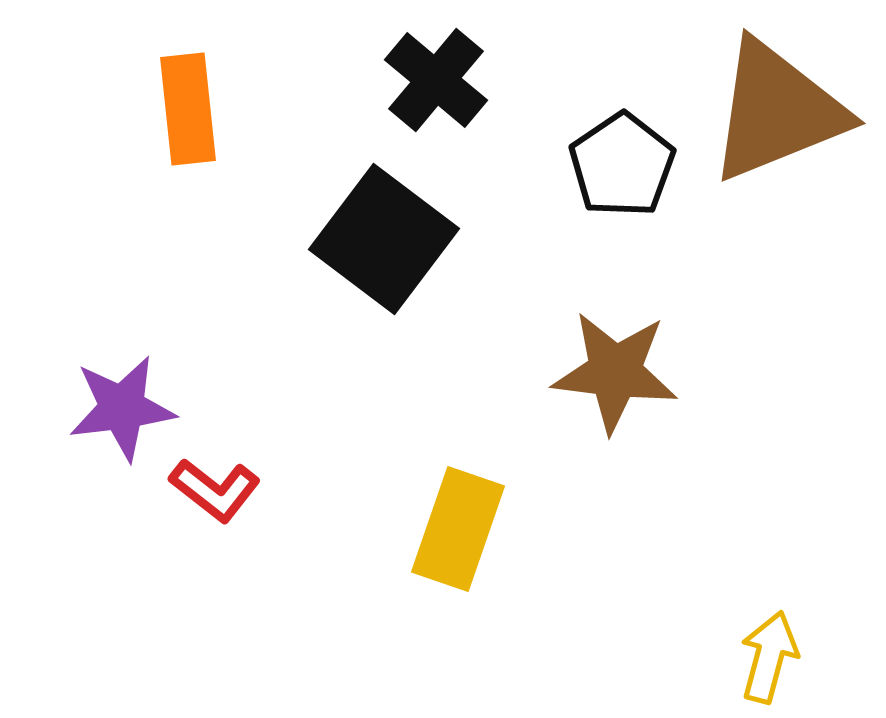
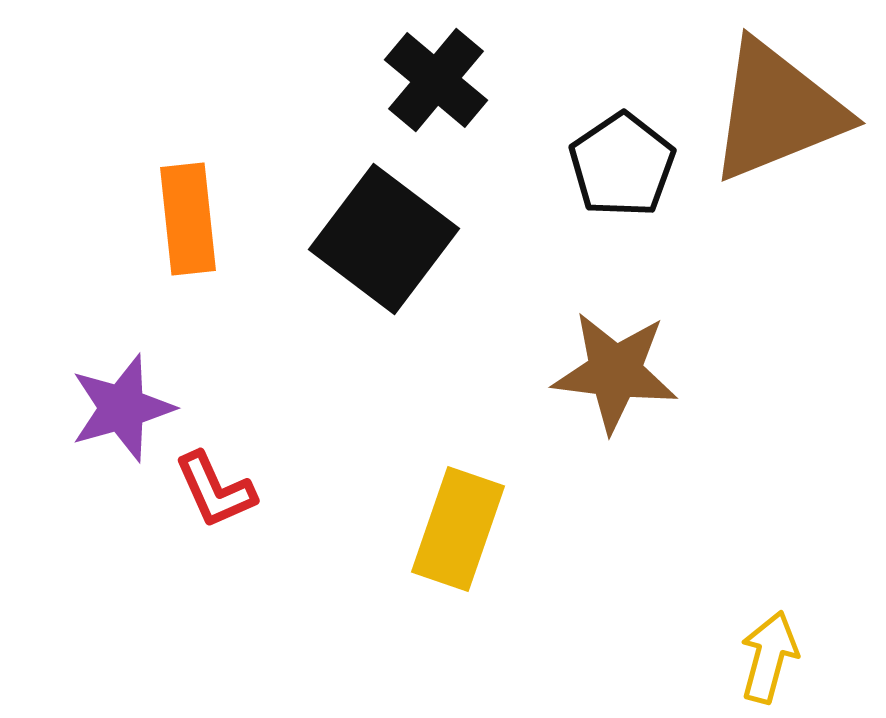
orange rectangle: moved 110 px down
purple star: rotated 9 degrees counterclockwise
red L-shape: rotated 28 degrees clockwise
